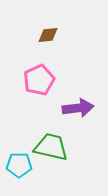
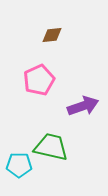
brown diamond: moved 4 px right
purple arrow: moved 5 px right, 2 px up; rotated 12 degrees counterclockwise
